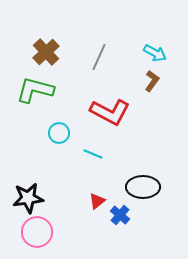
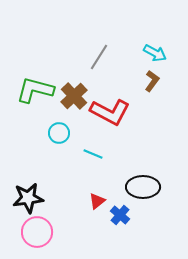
brown cross: moved 28 px right, 44 px down
gray line: rotated 8 degrees clockwise
